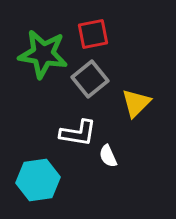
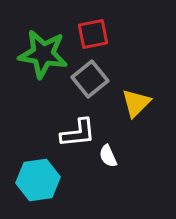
white L-shape: rotated 15 degrees counterclockwise
